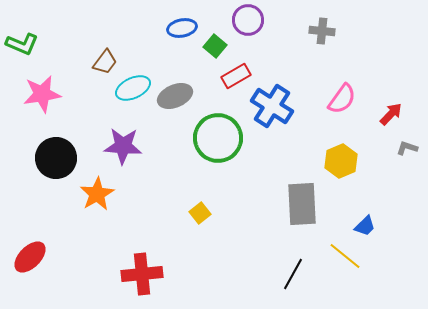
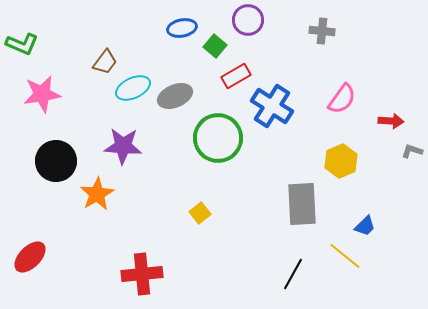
red arrow: moved 7 px down; rotated 50 degrees clockwise
gray L-shape: moved 5 px right, 3 px down
black circle: moved 3 px down
